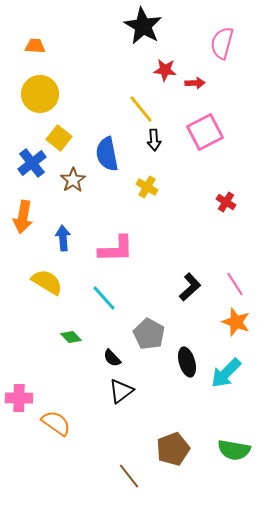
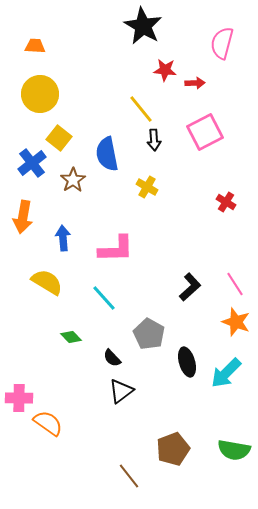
orange semicircle: moved 8 px left
